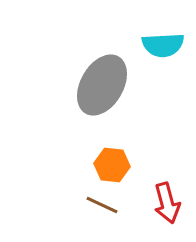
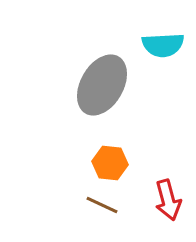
orange hexagon: moved 2 px left, 2 px up
red arrow: moved 1 px right, 3 px up
